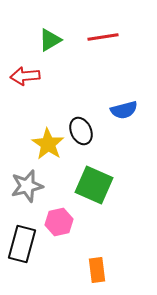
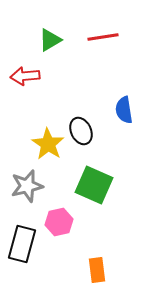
blue semicircle: rotated 96 degrees clockwise
